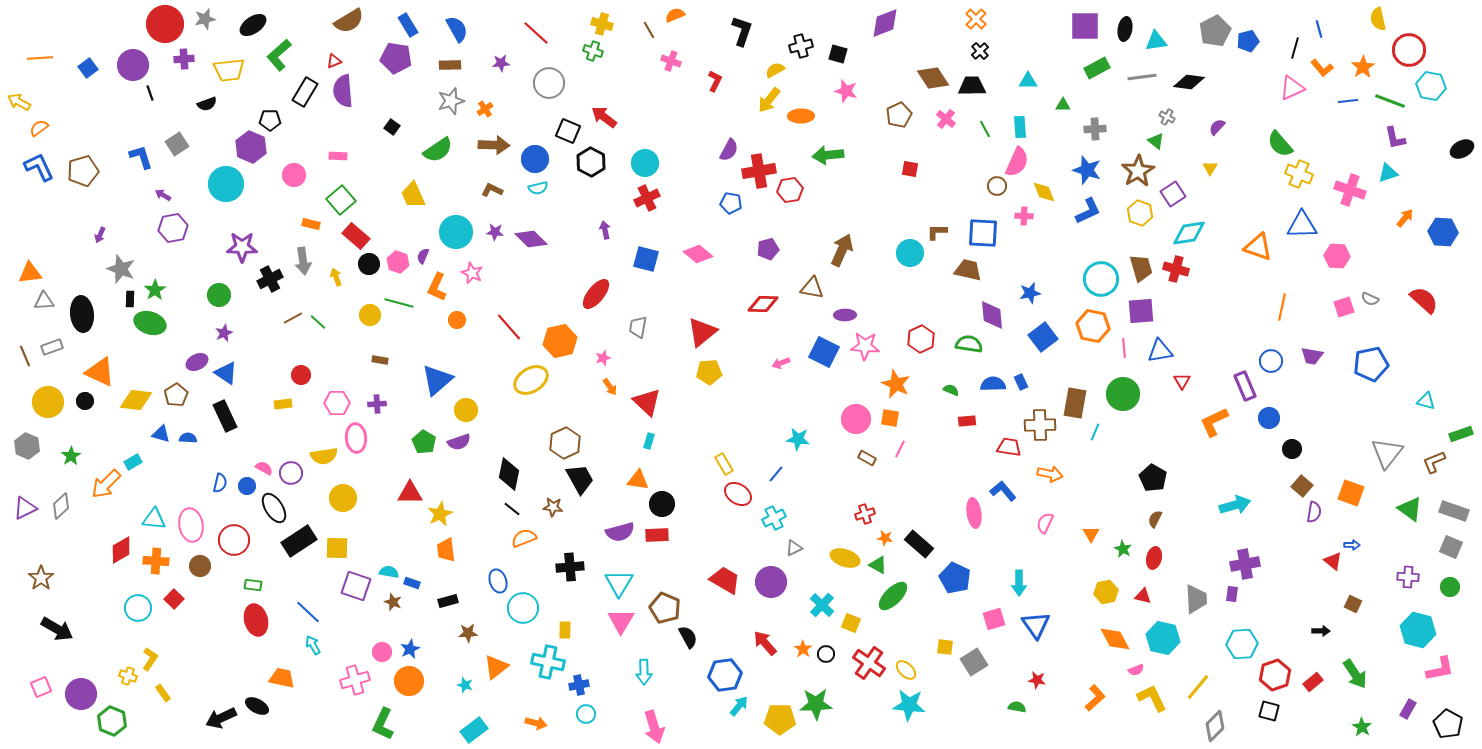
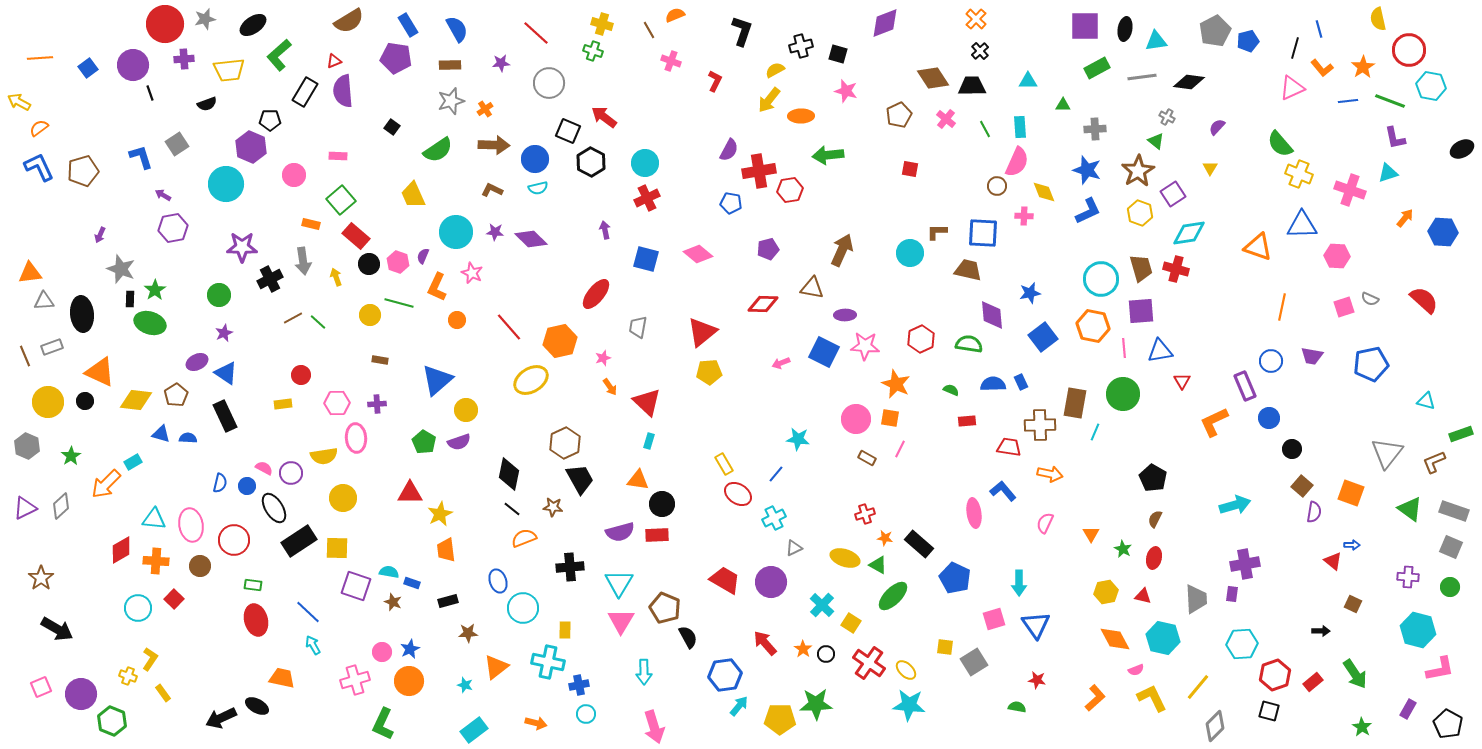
yellow square at (851, 623): rotated 12 degrees clockwise
